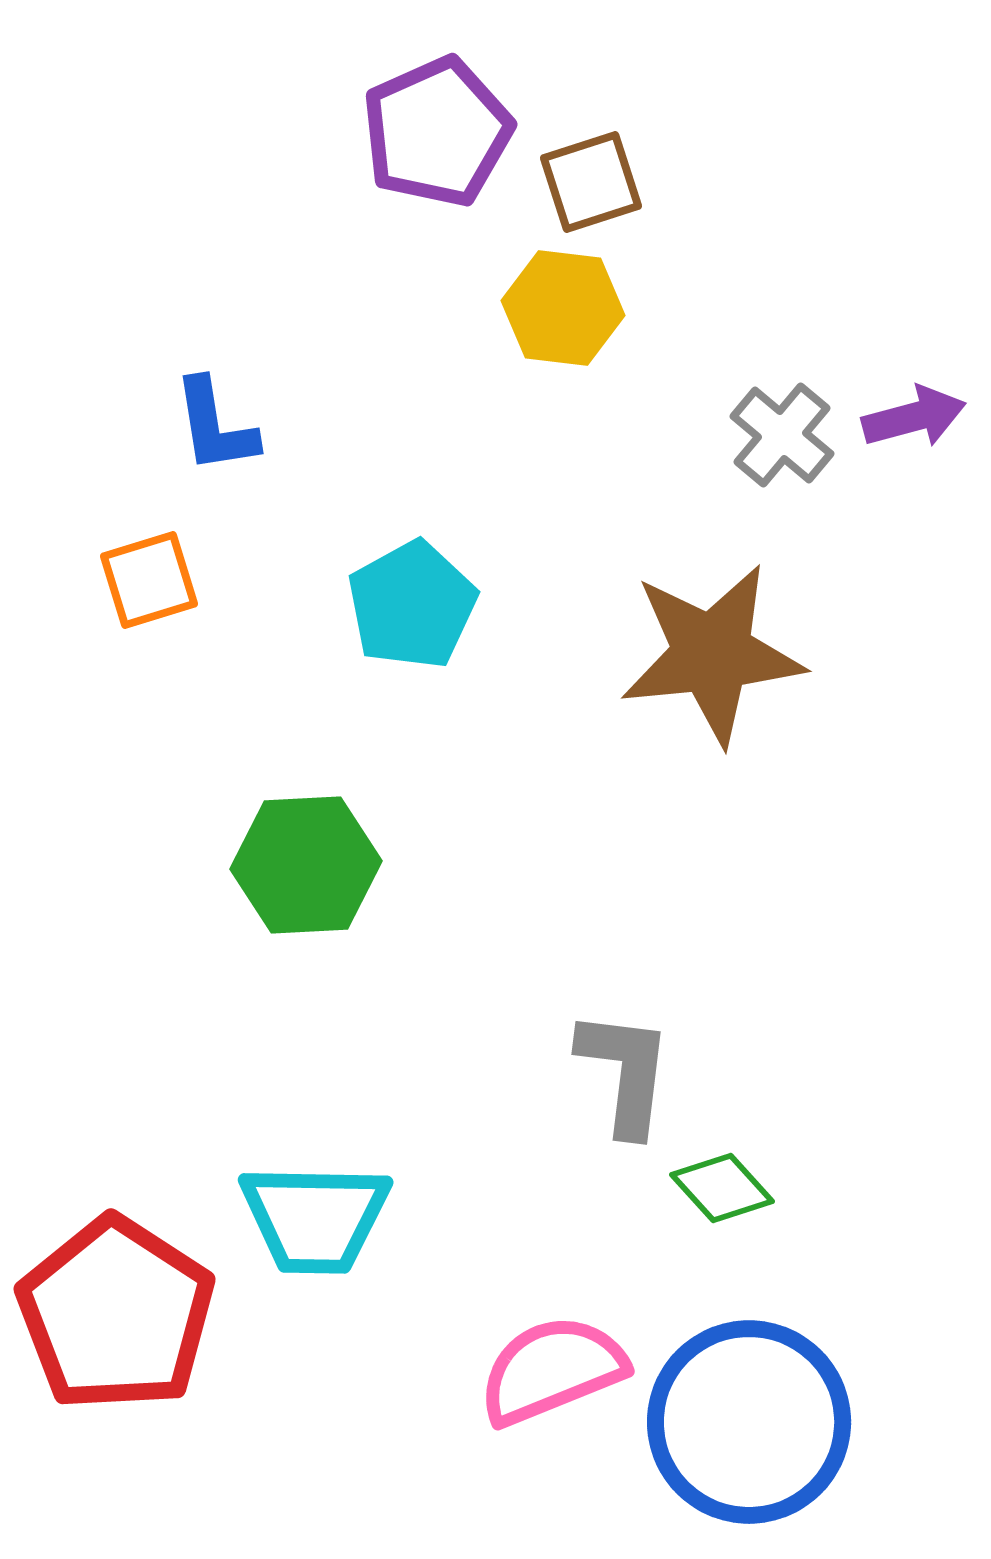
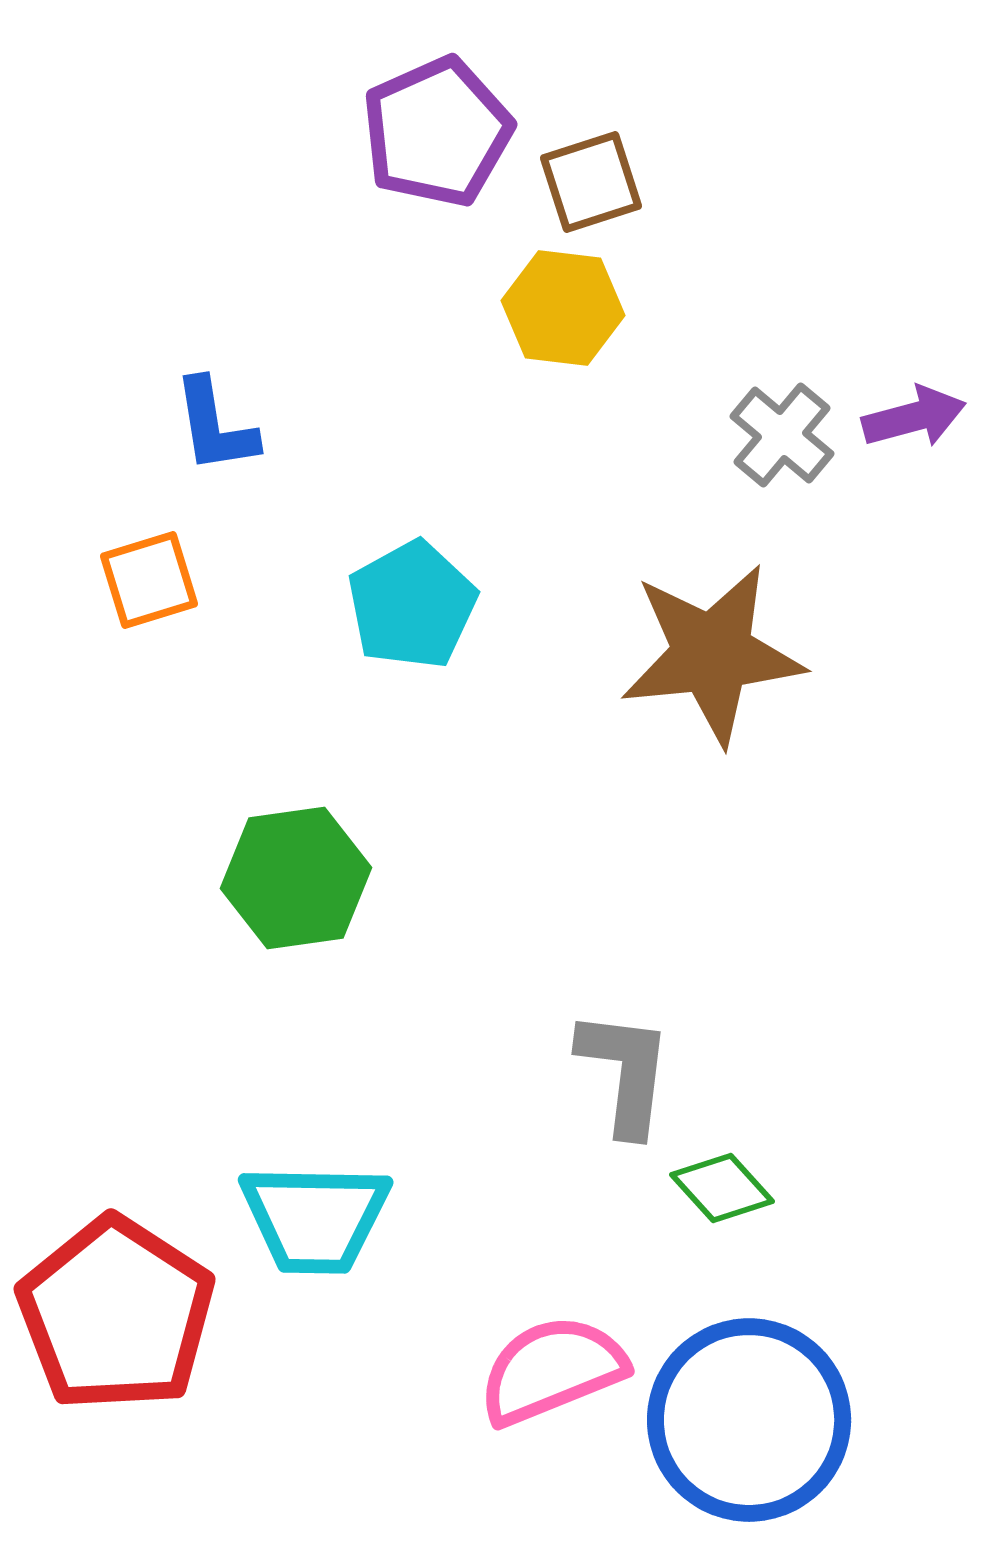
green hexagon: moved 10 px left, 13 px down; rotated 5 degrees counterclockwise
blue circle: moved 2 px up
